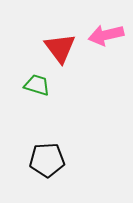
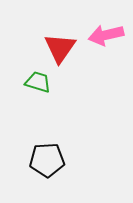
red triangle: rotated 12 degrees clockwise
green trapezoid: moved 1 px right, 3 px up
